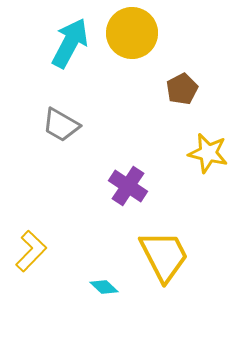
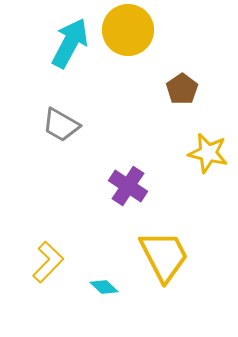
yellow circle: moved 4 px left, 3 px up
brown pentagon: rotated 8 degrees counterclockwise
yellow L-shape: moved 17 px right, 11 px down
